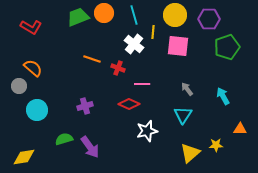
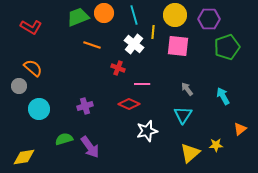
orange line: moved 14 px up
cyan circle: moved 2 px right, 1 px up
orange triangle: rotated 40 degrees counterclockwise
